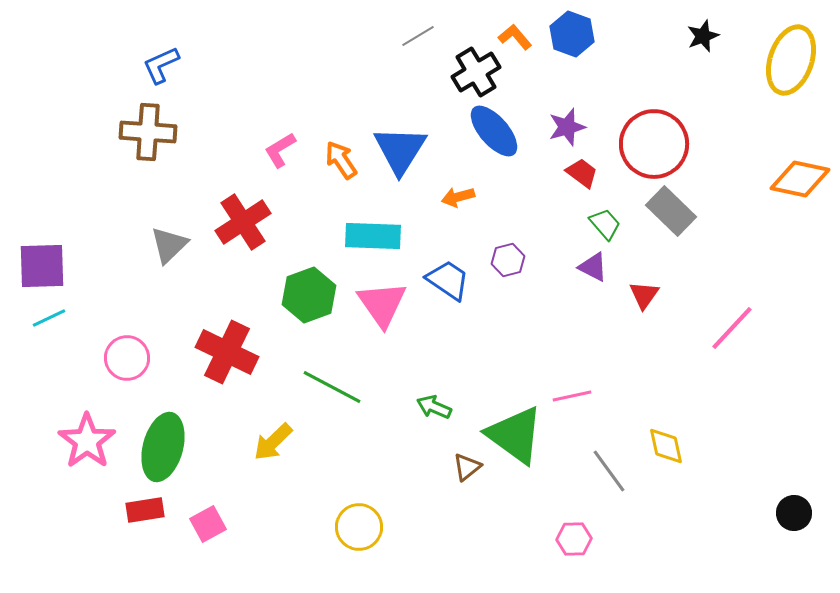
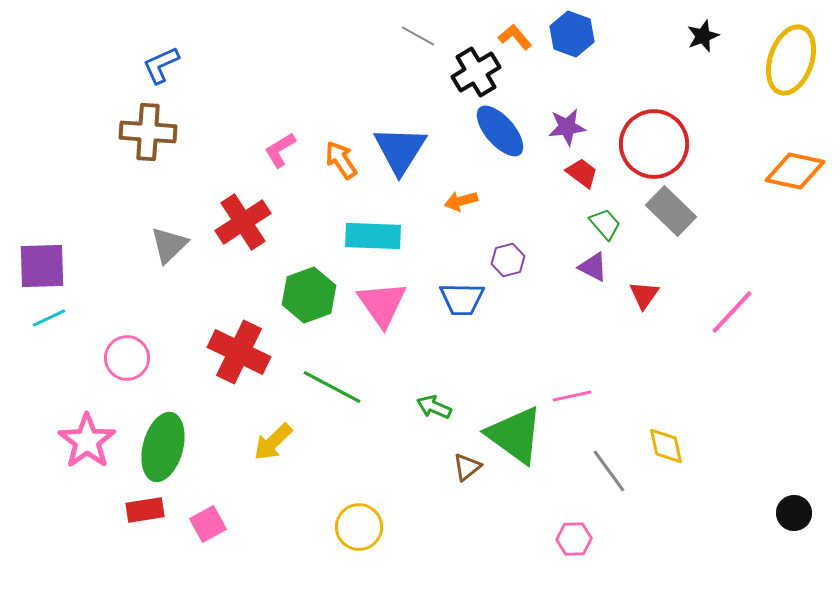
gray line at (418, 36): rotated 60 degrees clockwise
purple star at (567, 127): rotated 9 degrees clockwise
blue ellipse at (494, 131): moved 6 px right
orange diamond at (800, 179): moved 5 px left, 8 px up
orange arrow at (458, 197): moved 3 px right, 4 px down
blue trapezoid at (448, 280): moved 14 px right, 19 px down; rotated 147 degrees clockwise
pink line at (732, 328): moved 16 px up
red cross at (227, 352): moved 12 px right
